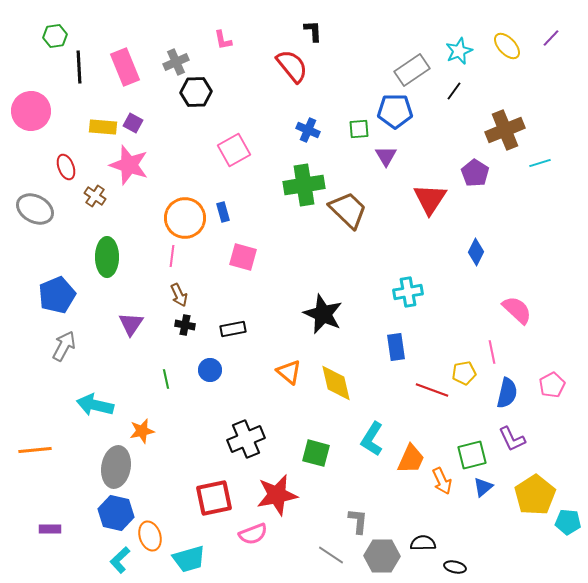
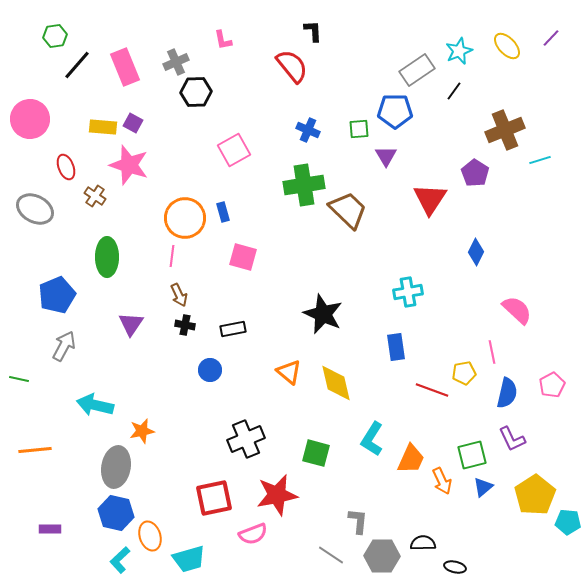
black line at (79, 67): moved 2 px left, 2 px up; rotated 44 degrees clockwise
gray rectangle at (412, 70): moved 5 px right
pink circle at (31, 111): moved 1 px left, 8 px down
cyan line at (540, 163): moved 3 px up
green line at (166, 379): moved 147 px left; rotated 66 degrees counterclockwise
